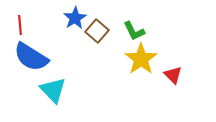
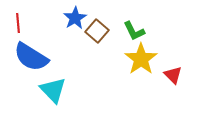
red line: moved 2 px left, 2 px up
